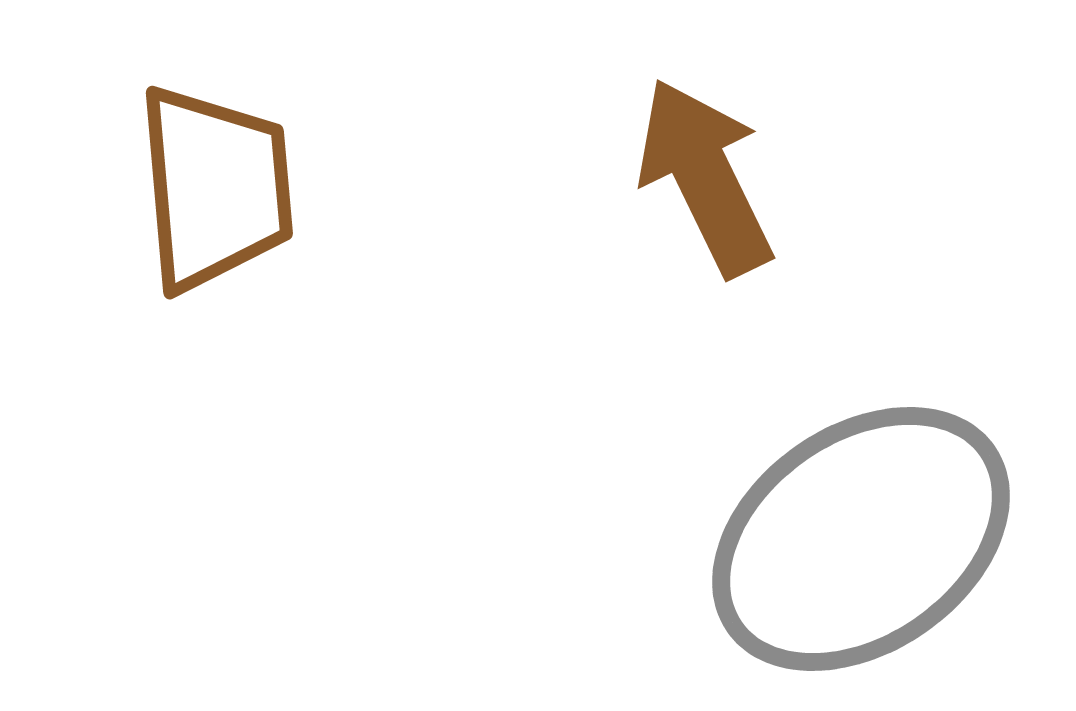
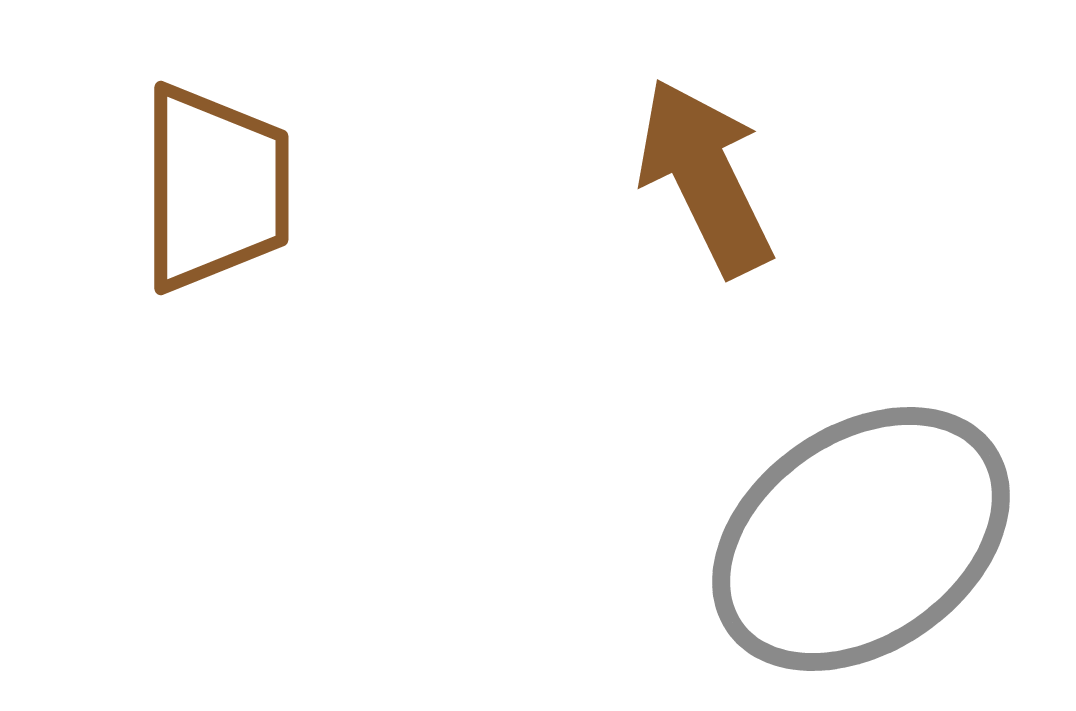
brown trapezoid: rotated 5 degrees clockwise
